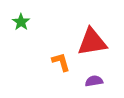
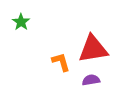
red triangle: moved 1 px right, 7 px down
purple semicircle: moved 3 px left, 1 px up
